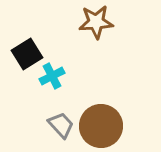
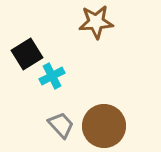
brown circle: moved 3 px right
